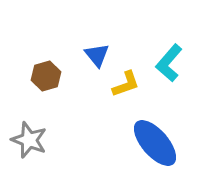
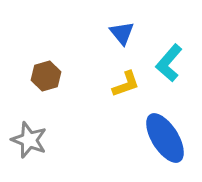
blue triangle: moved 25 px right, 22 px up
blue ellipse: moved 10 px right, 5 px up; rotated 9 degrees clockwise
